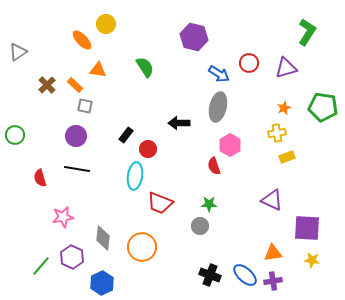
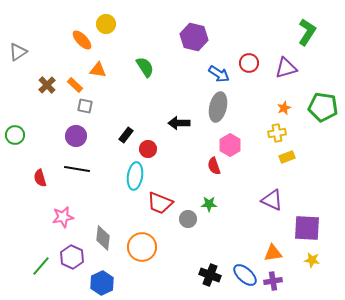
gray circle at (200, 226): moved 12 px left, 7 px up
